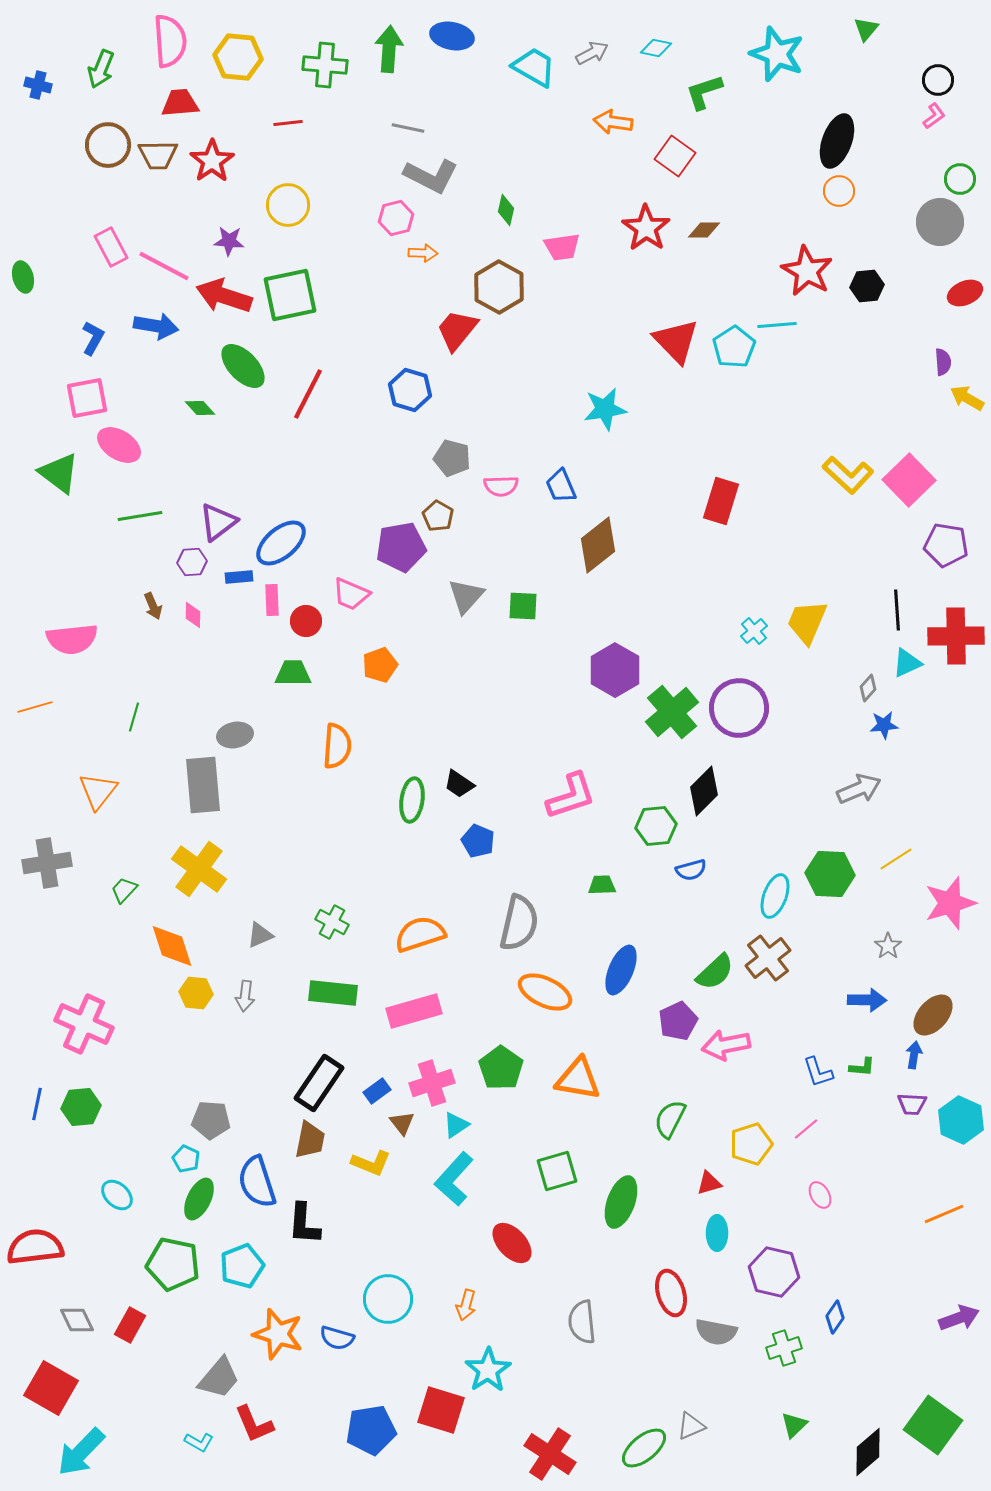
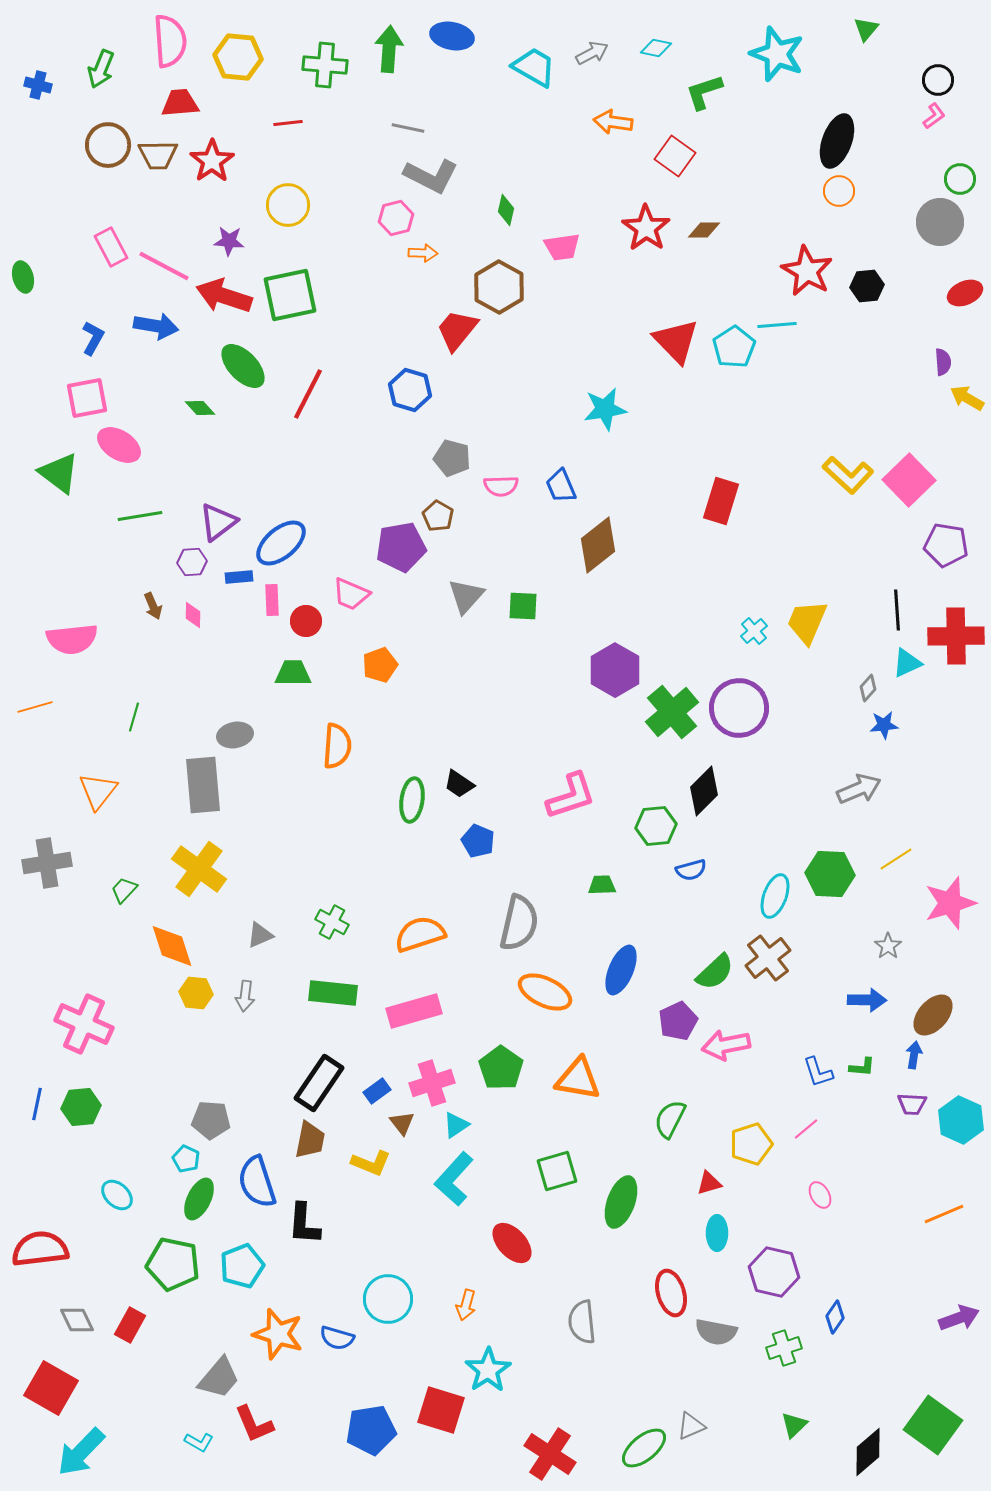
red semicircle at (35, 1247): moved 5 px right, 2 px down
